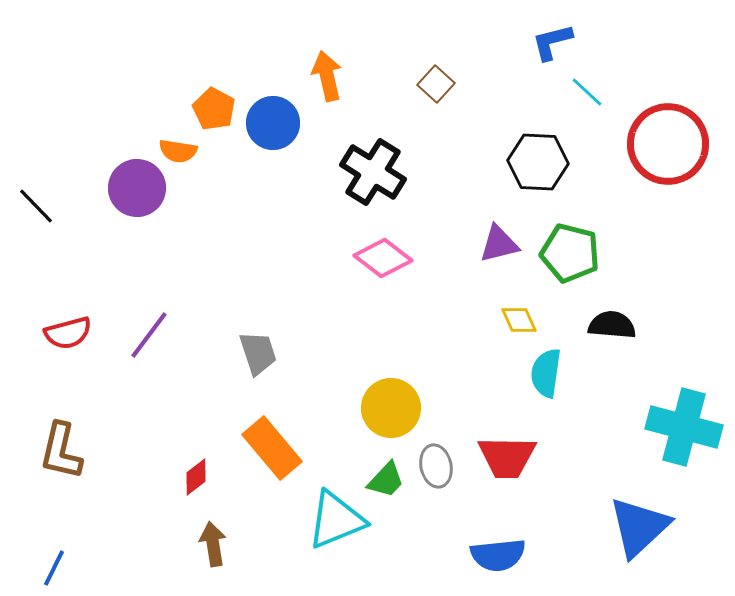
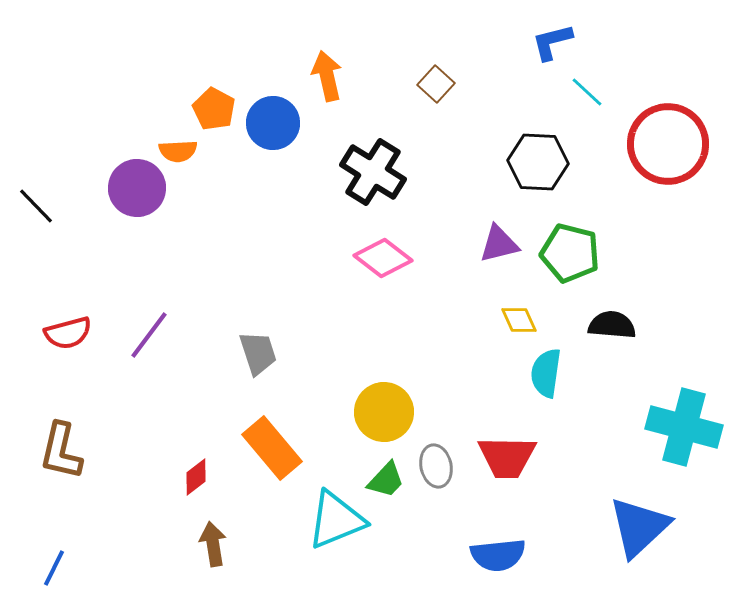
orange semicircle: rotated 12 degrees counterclockwise
yellow circle: moved 7 px left, 4 px down
